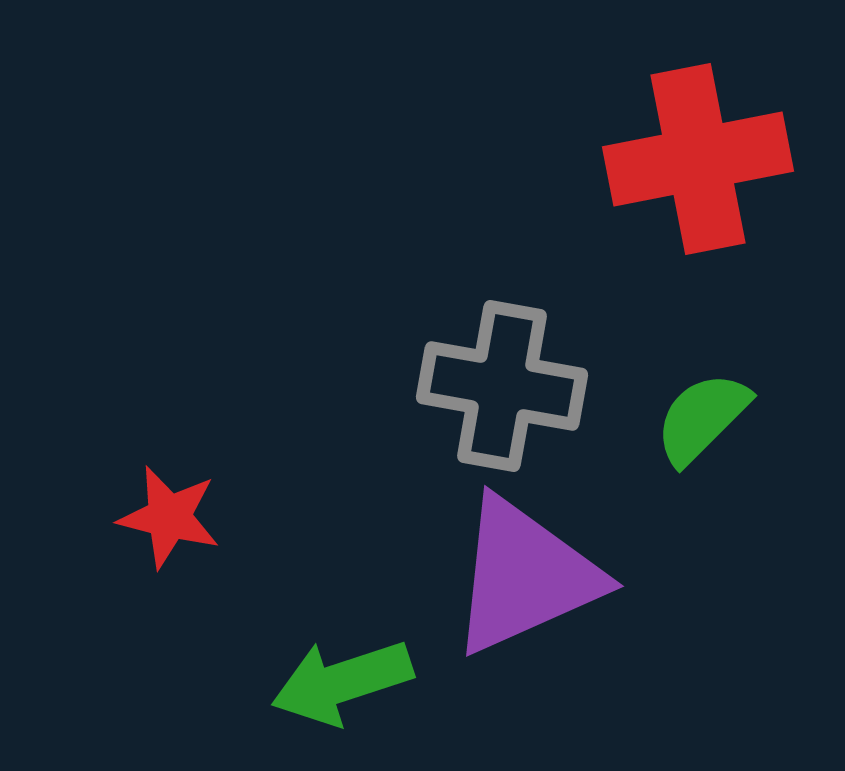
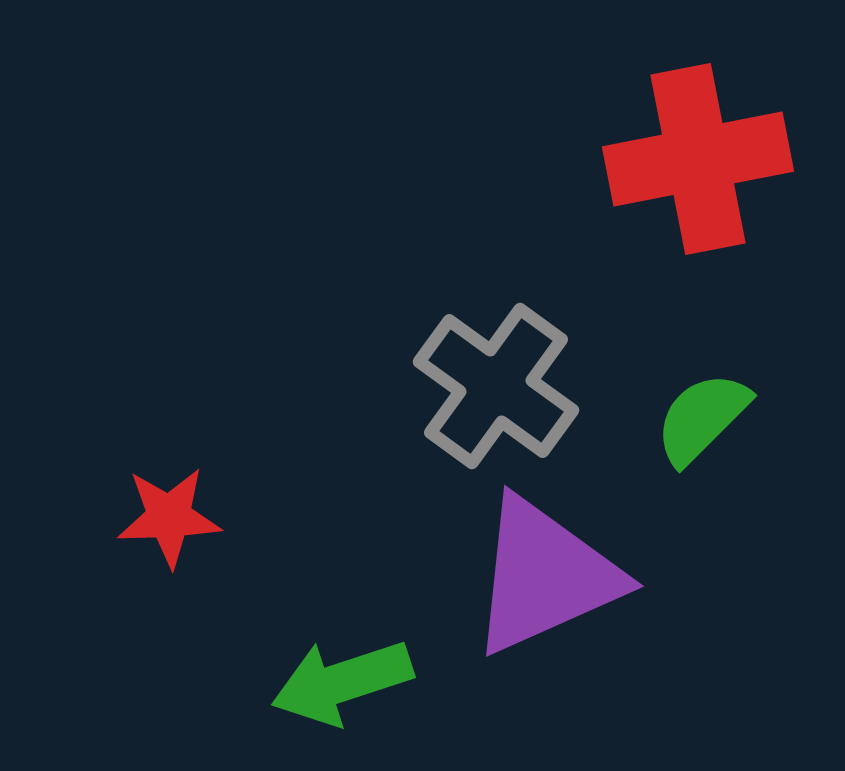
gray cross: moved 6 px left; rotated 26 degrees clockwise
red star: rotated 16 degrees counterclockwise
purple triangle: moved 20 px right
